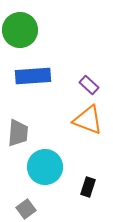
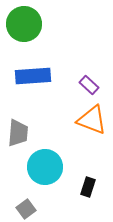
green circle: moved 4 px right, 6 px up
orange triangle: moved 4 px right
